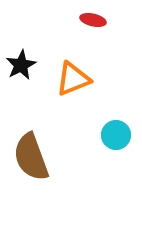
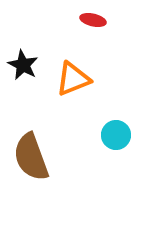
black star: moved 2 px right; rotated 16 degrees counterclockwise
